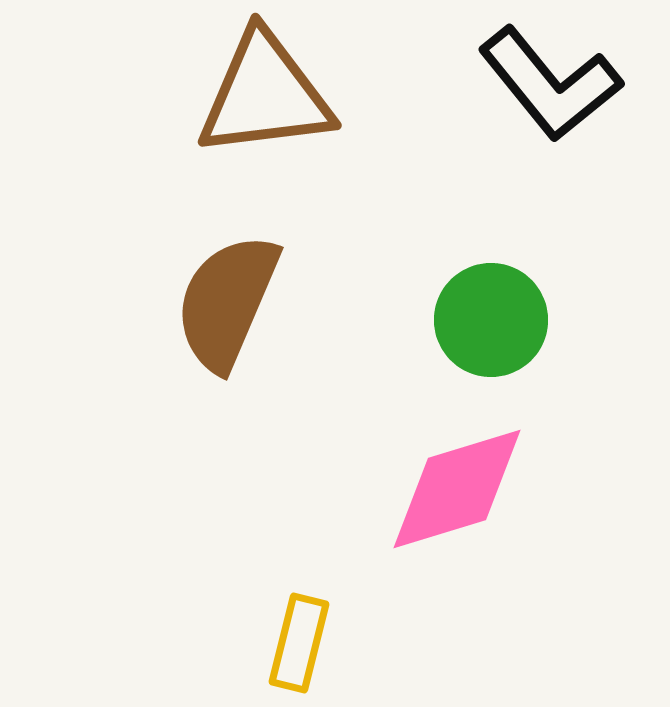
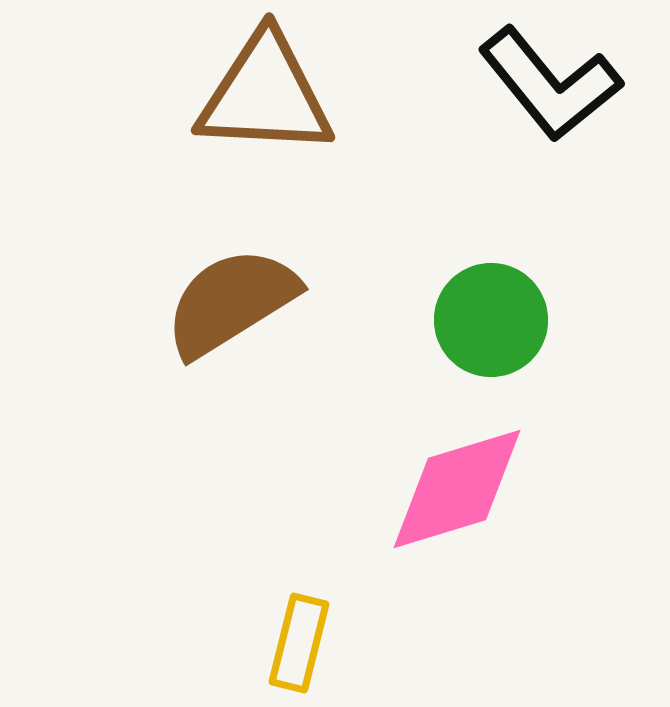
brown triangle: rotated 10 degrees clockwise
brown semicircle: moved 4 px right; rotated 35 degrees clockwise
